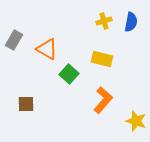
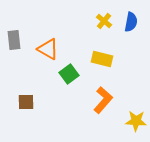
yellow cross: rotated 35 degrees counterclockwise
gray rectangle: rotated 36 degrees counterclockwise
orange triangle: moved 1 px right
green square: rotated 12 degrees clockwise
brown square: moved 2 px up
yellow star: rotated 15 degrees counterclockwise
